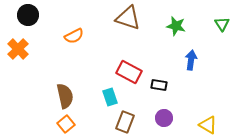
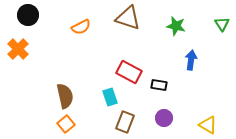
orange semicircle: moved 7 px right, 9 px up
